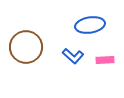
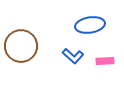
brown circle: moved 5 px left, 1 px up
pink rectangle: moved 1 px down
